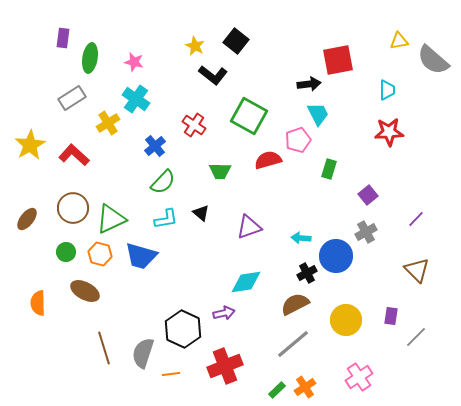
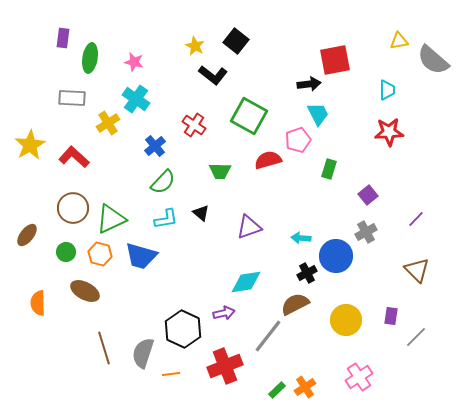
red square at (338, 60): moved 3 px left
gray rectangle at (72, 98): rotated 36 degrees clockwise
red L-shape at (74, 155): moved 2 px down
brown ellipse at (27, 219): moved 16 px down
gray line at (293, 344): moved 25 px left, 8 px up; rotated 12 degrees counterclockwise
